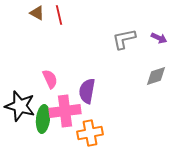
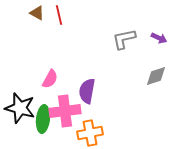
pink semicircle: rotated 54 degrees clockwise
black star: moved 2 px down
